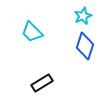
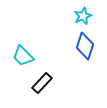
cyan trapezoid: moved 9 px left, 24 px down
black rectangle: rotated 15 degrees counterclockwise
